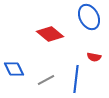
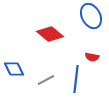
blue ellipse: moved 2 px right, 1 px up
red semicircle: moved 2 px left
